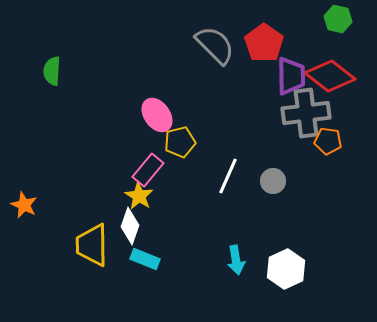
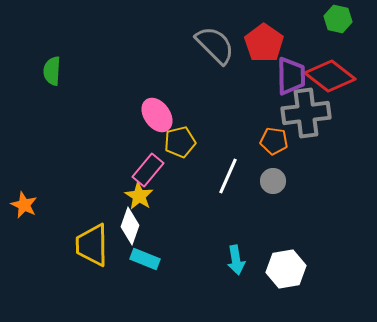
orange pentagon: moved 54 px left
white hexagon: rotated 15 degrees clockwise
